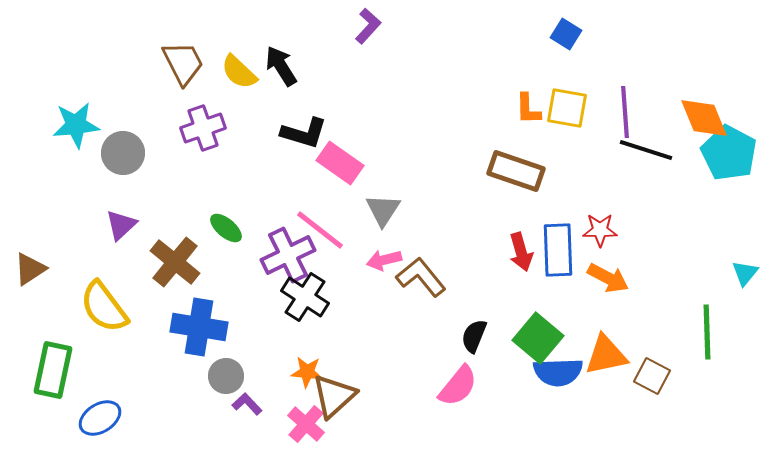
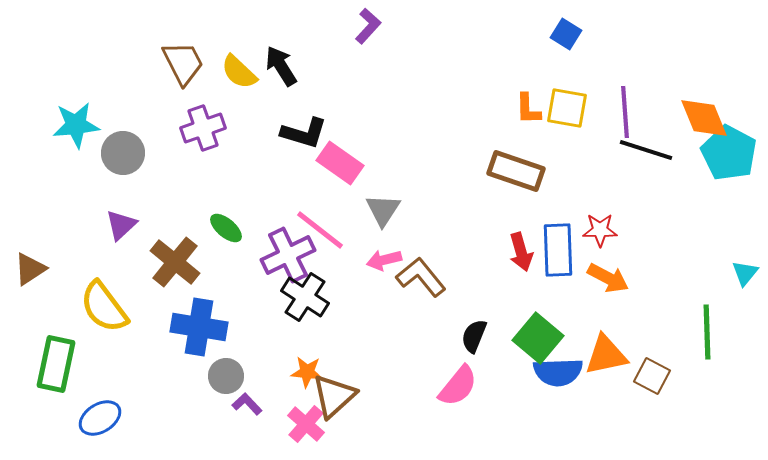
green rectangle at (53, 370): moved 3 px right, 6 px up
